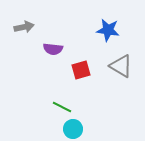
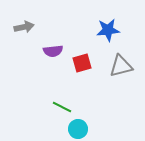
blue star: rotated 15 degrees counterclockwise
purple semicircle: moved 2 px down; rotated 12 degrees counterclockwise
gray triangle: rotated 45 degrees counterclockwise
red square: moved 1 px right, 7 px up
cyan circle: moved 5 px right
